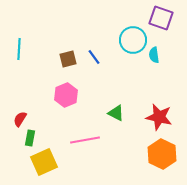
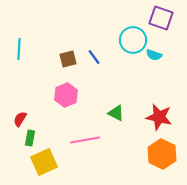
cyan semicircle: rotated 63 degrees counterclockwise
